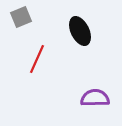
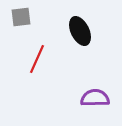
gray square: rotated 15 degrees clockwise
